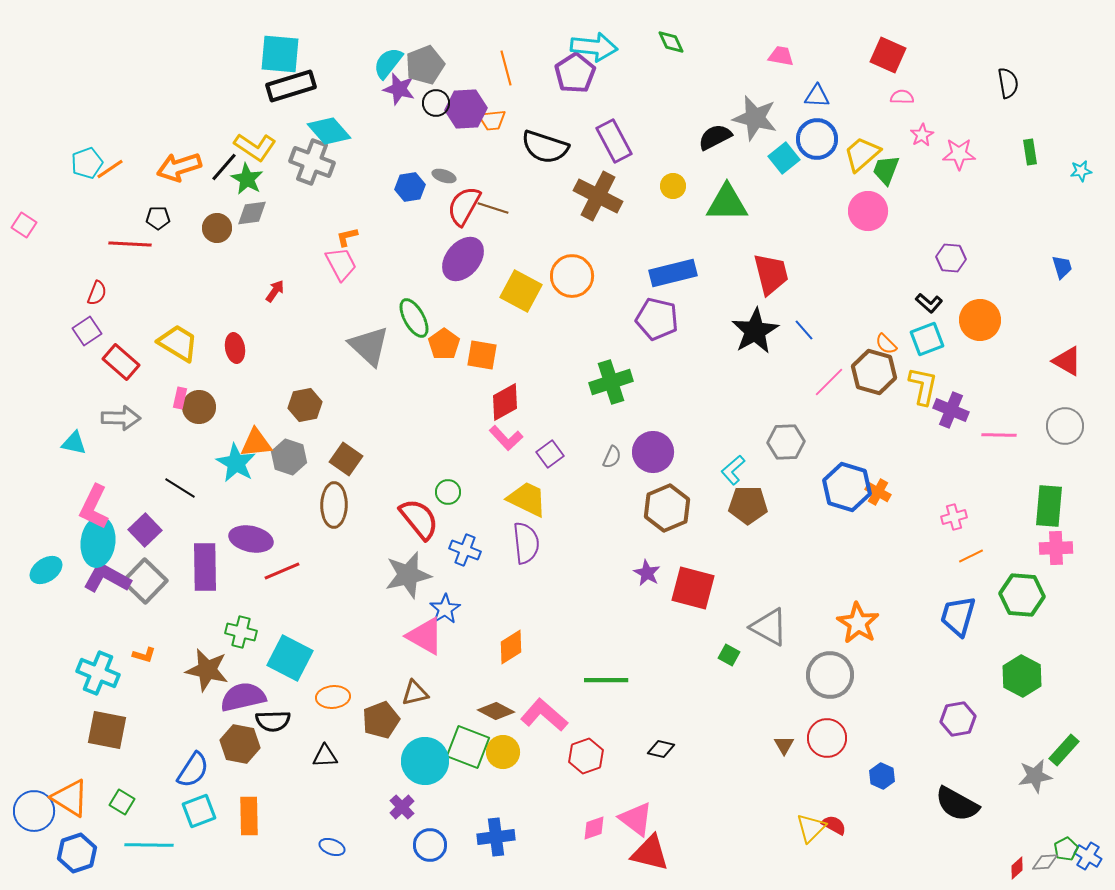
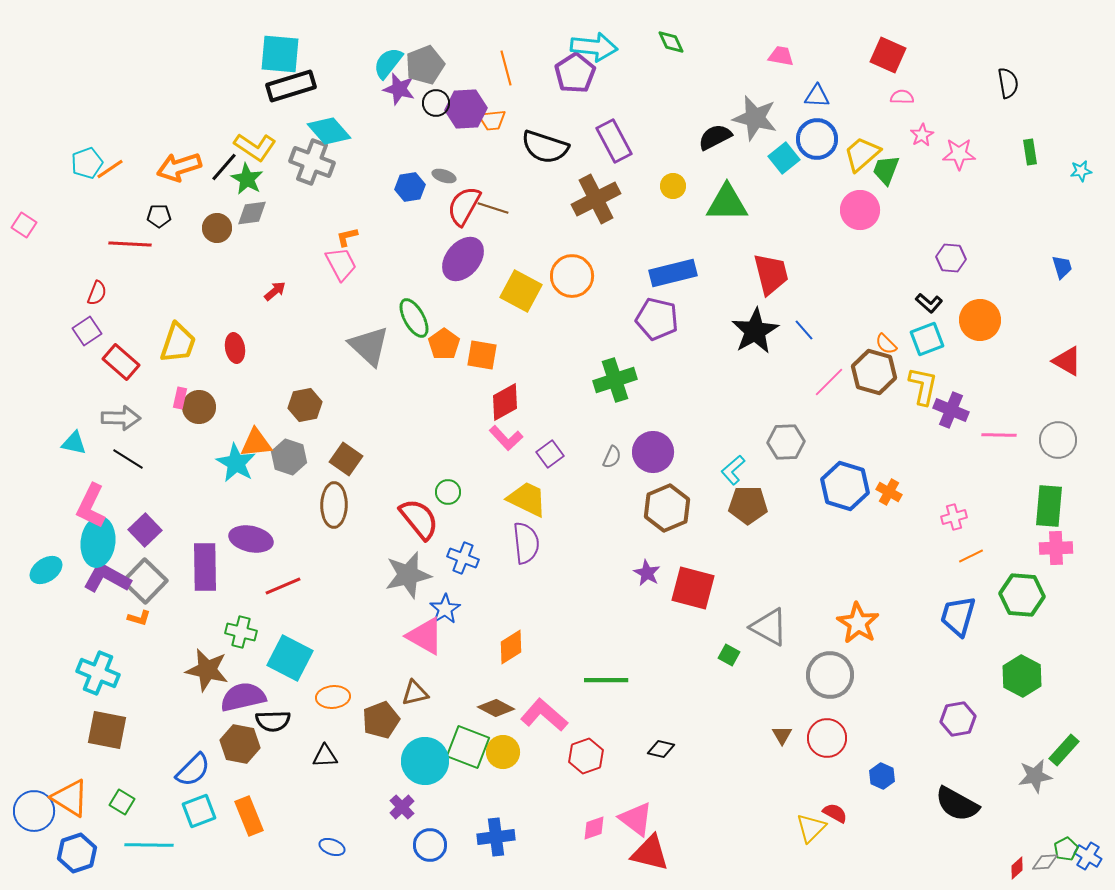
brown cross at (598, 196): moved 2 px left, 3 px down; rotated 36 degrees clockwise
pink circle at (868, 211): moved 8 px left, 1 px up
black pentagon at (158, 218): moved 1 px right, 2 px up
red arrow at (275, 291): rotated 15 degrees clockwise
yellow trapezoid at (178, 343): rotated 78 degrees clockwise
green cross at (611, 382): moved 4 px right, 2 px up
gray circle at (1065, 426): moved 7 px left, 14 px down
blue hexagon at (847, 487): moved 2 px left, 1 px up
black line at (180, 488): moved 52 px left, 29 px up
orange cross at (878, 492): moved 11 px right
pink L-shape at (94, 507): moved 3 px left, 1 px up
blue cross at (465, 550): moved 2 px left, 8 px down
red line at (282, 571): moved 1 px right, 15 px down
orange L-shape at (144, 655): moved 5 px left, 37 px up
brown diamond at (496, 711): moved 3 px up
brown triangle at (784, 745): moved 2 px left, 10 px up
blue semicircle at (193, 770): rotated 12 degrees clockwise
orange rectangle at (249, 816): rotated 21 degrees counterclockwise
red semicircle at (834, 825): moved 1 px right, 12 px up
